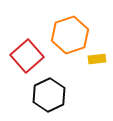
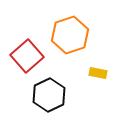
yellow rectangle: moved 1 px right, 14 px down; rotated 18 degrees clockwise
